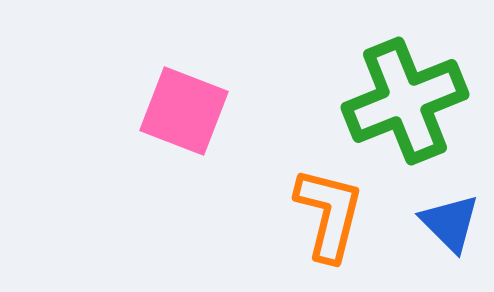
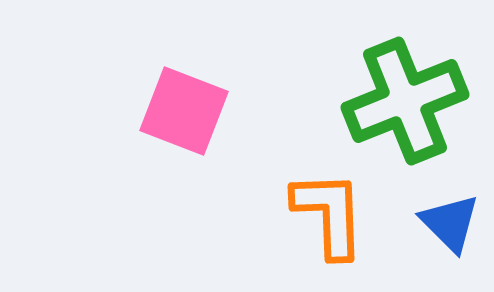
orange L-shape: rotated 16 degrees counterclockwise
